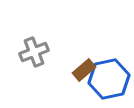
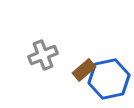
gray cross: moved 9 px right, 3 px down
